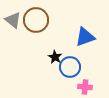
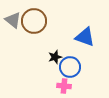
brown circle: moved 2 px left, 1 px down
blue triangle: rotated 40 degrees clockwise
black star: rotated 24 degrees clockwise
pink cross: moved 21 px left, 1 px up
